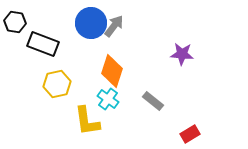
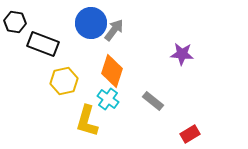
gray arrow: moved 4 px down
yellow hexagon: moved 7 px right, 3 px up
yellow L-shape: rotated 24 degrees clockwise
